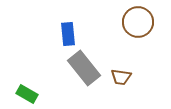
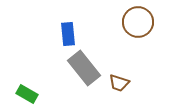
brown trapezoid: moved 2 px left, 6 px down; rotated 10 degrees clockwise
